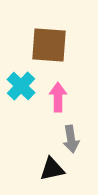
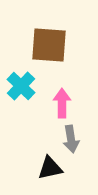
pink arrow: moved 4 px right, 6 px down
black triangle: moved 2 px left, 1 px up
